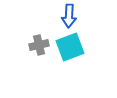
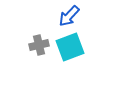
blue arrow: rotated 40 degrees clockwise
